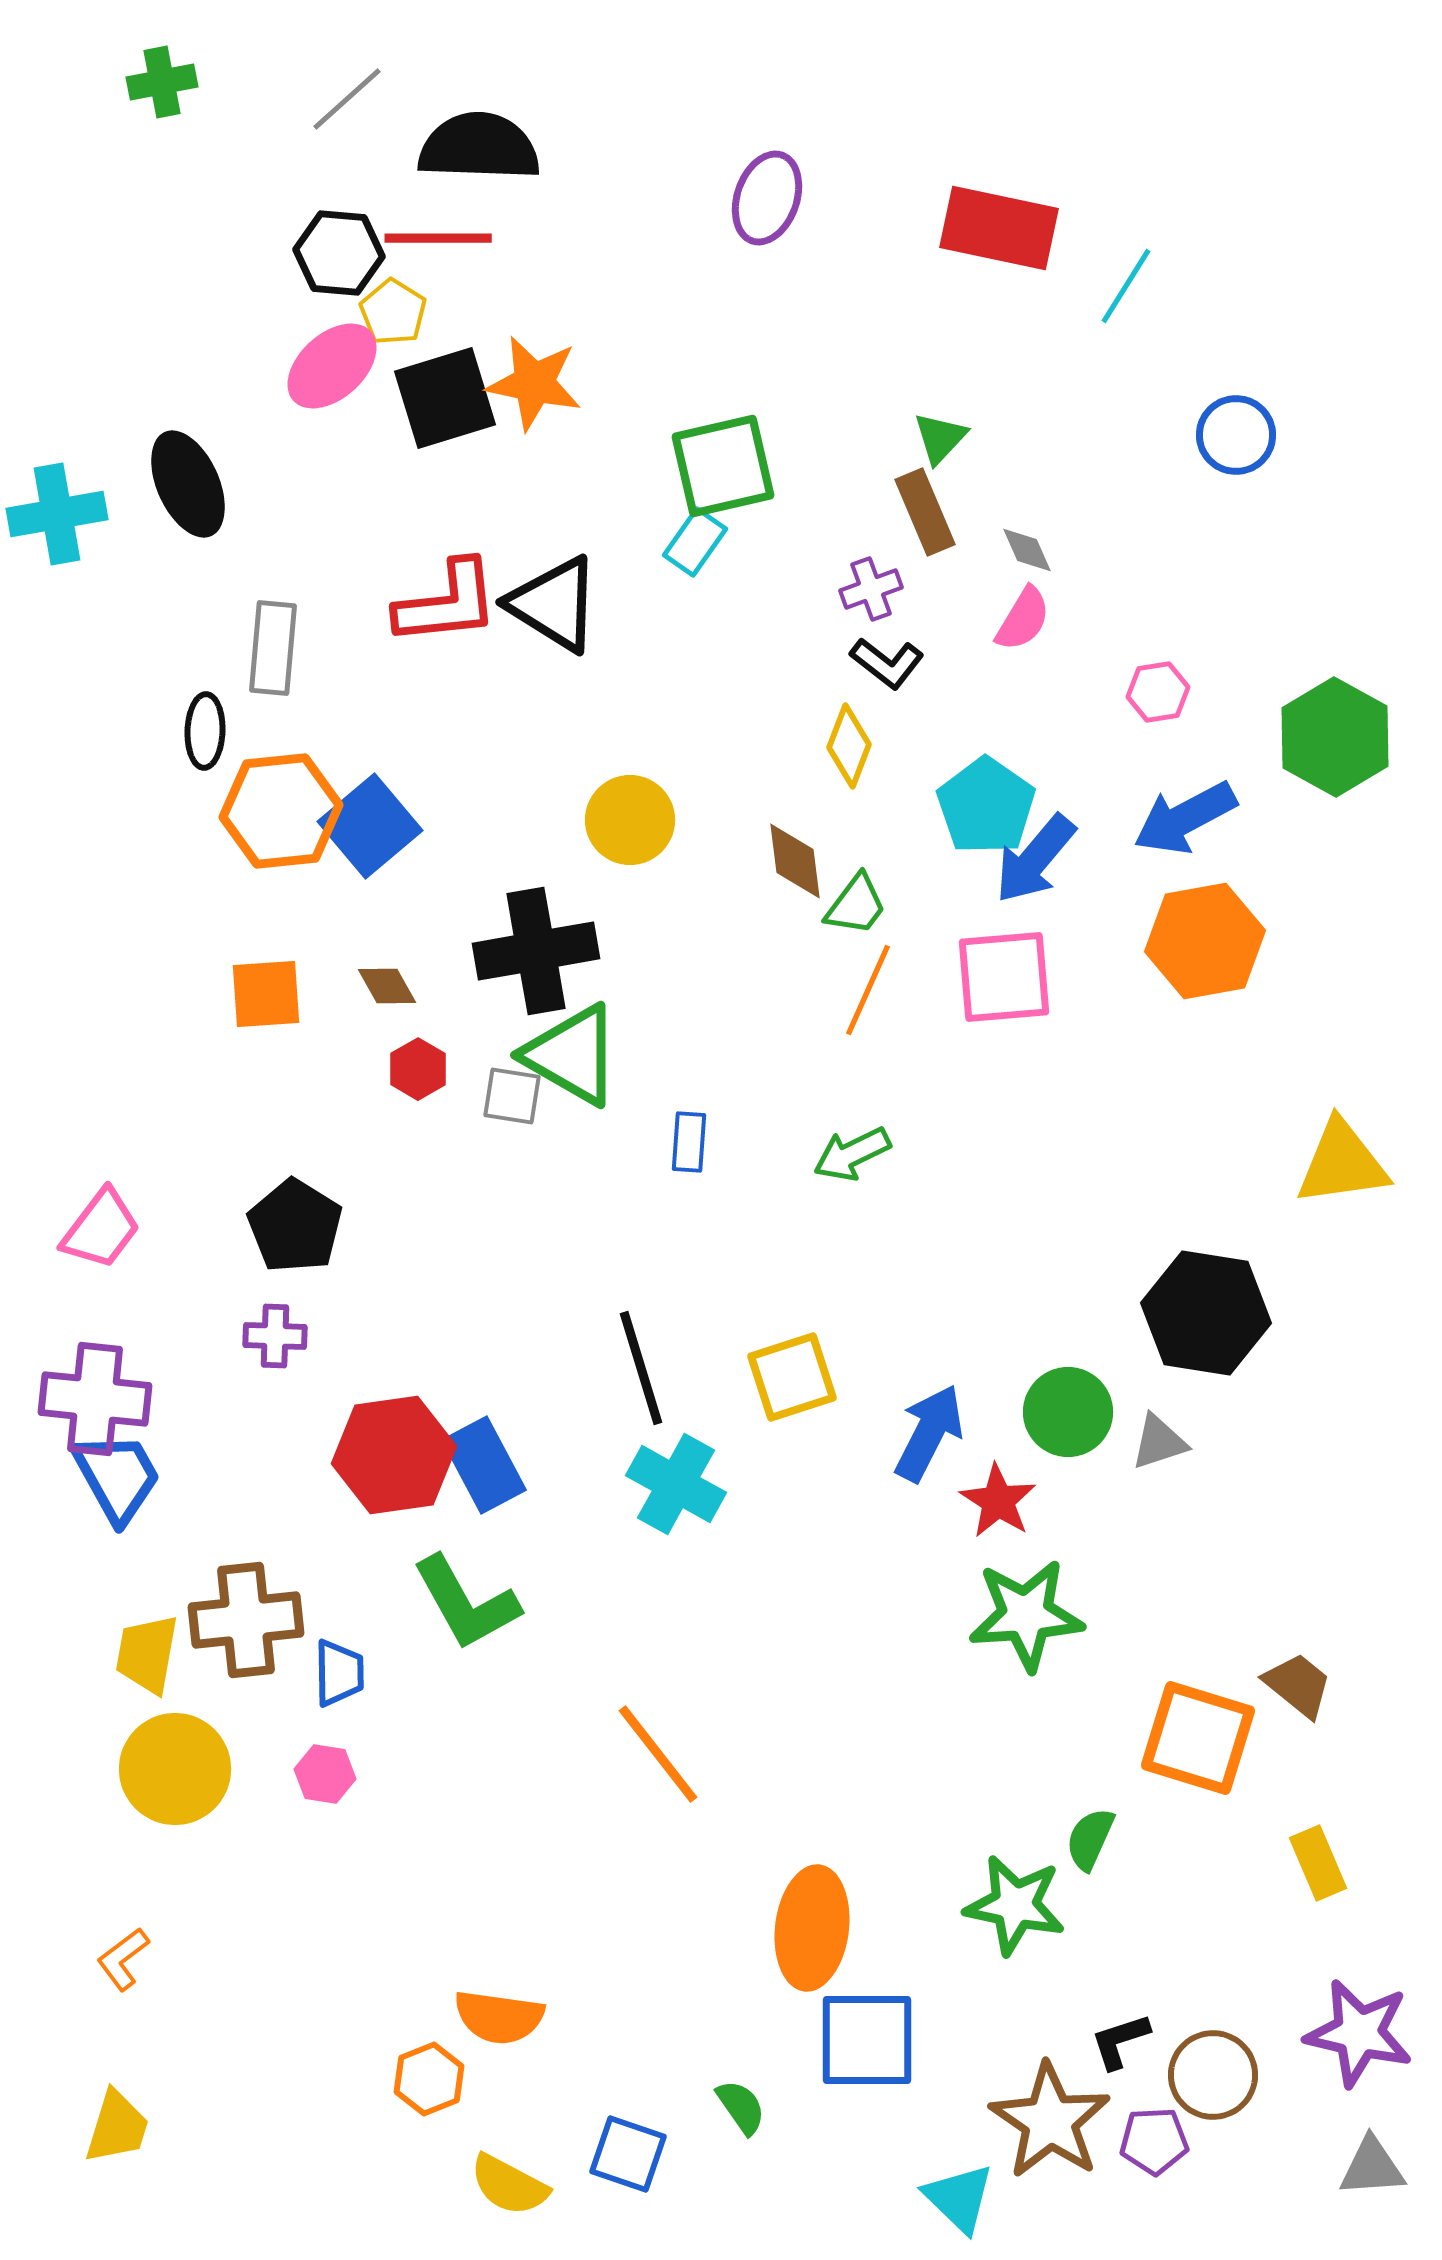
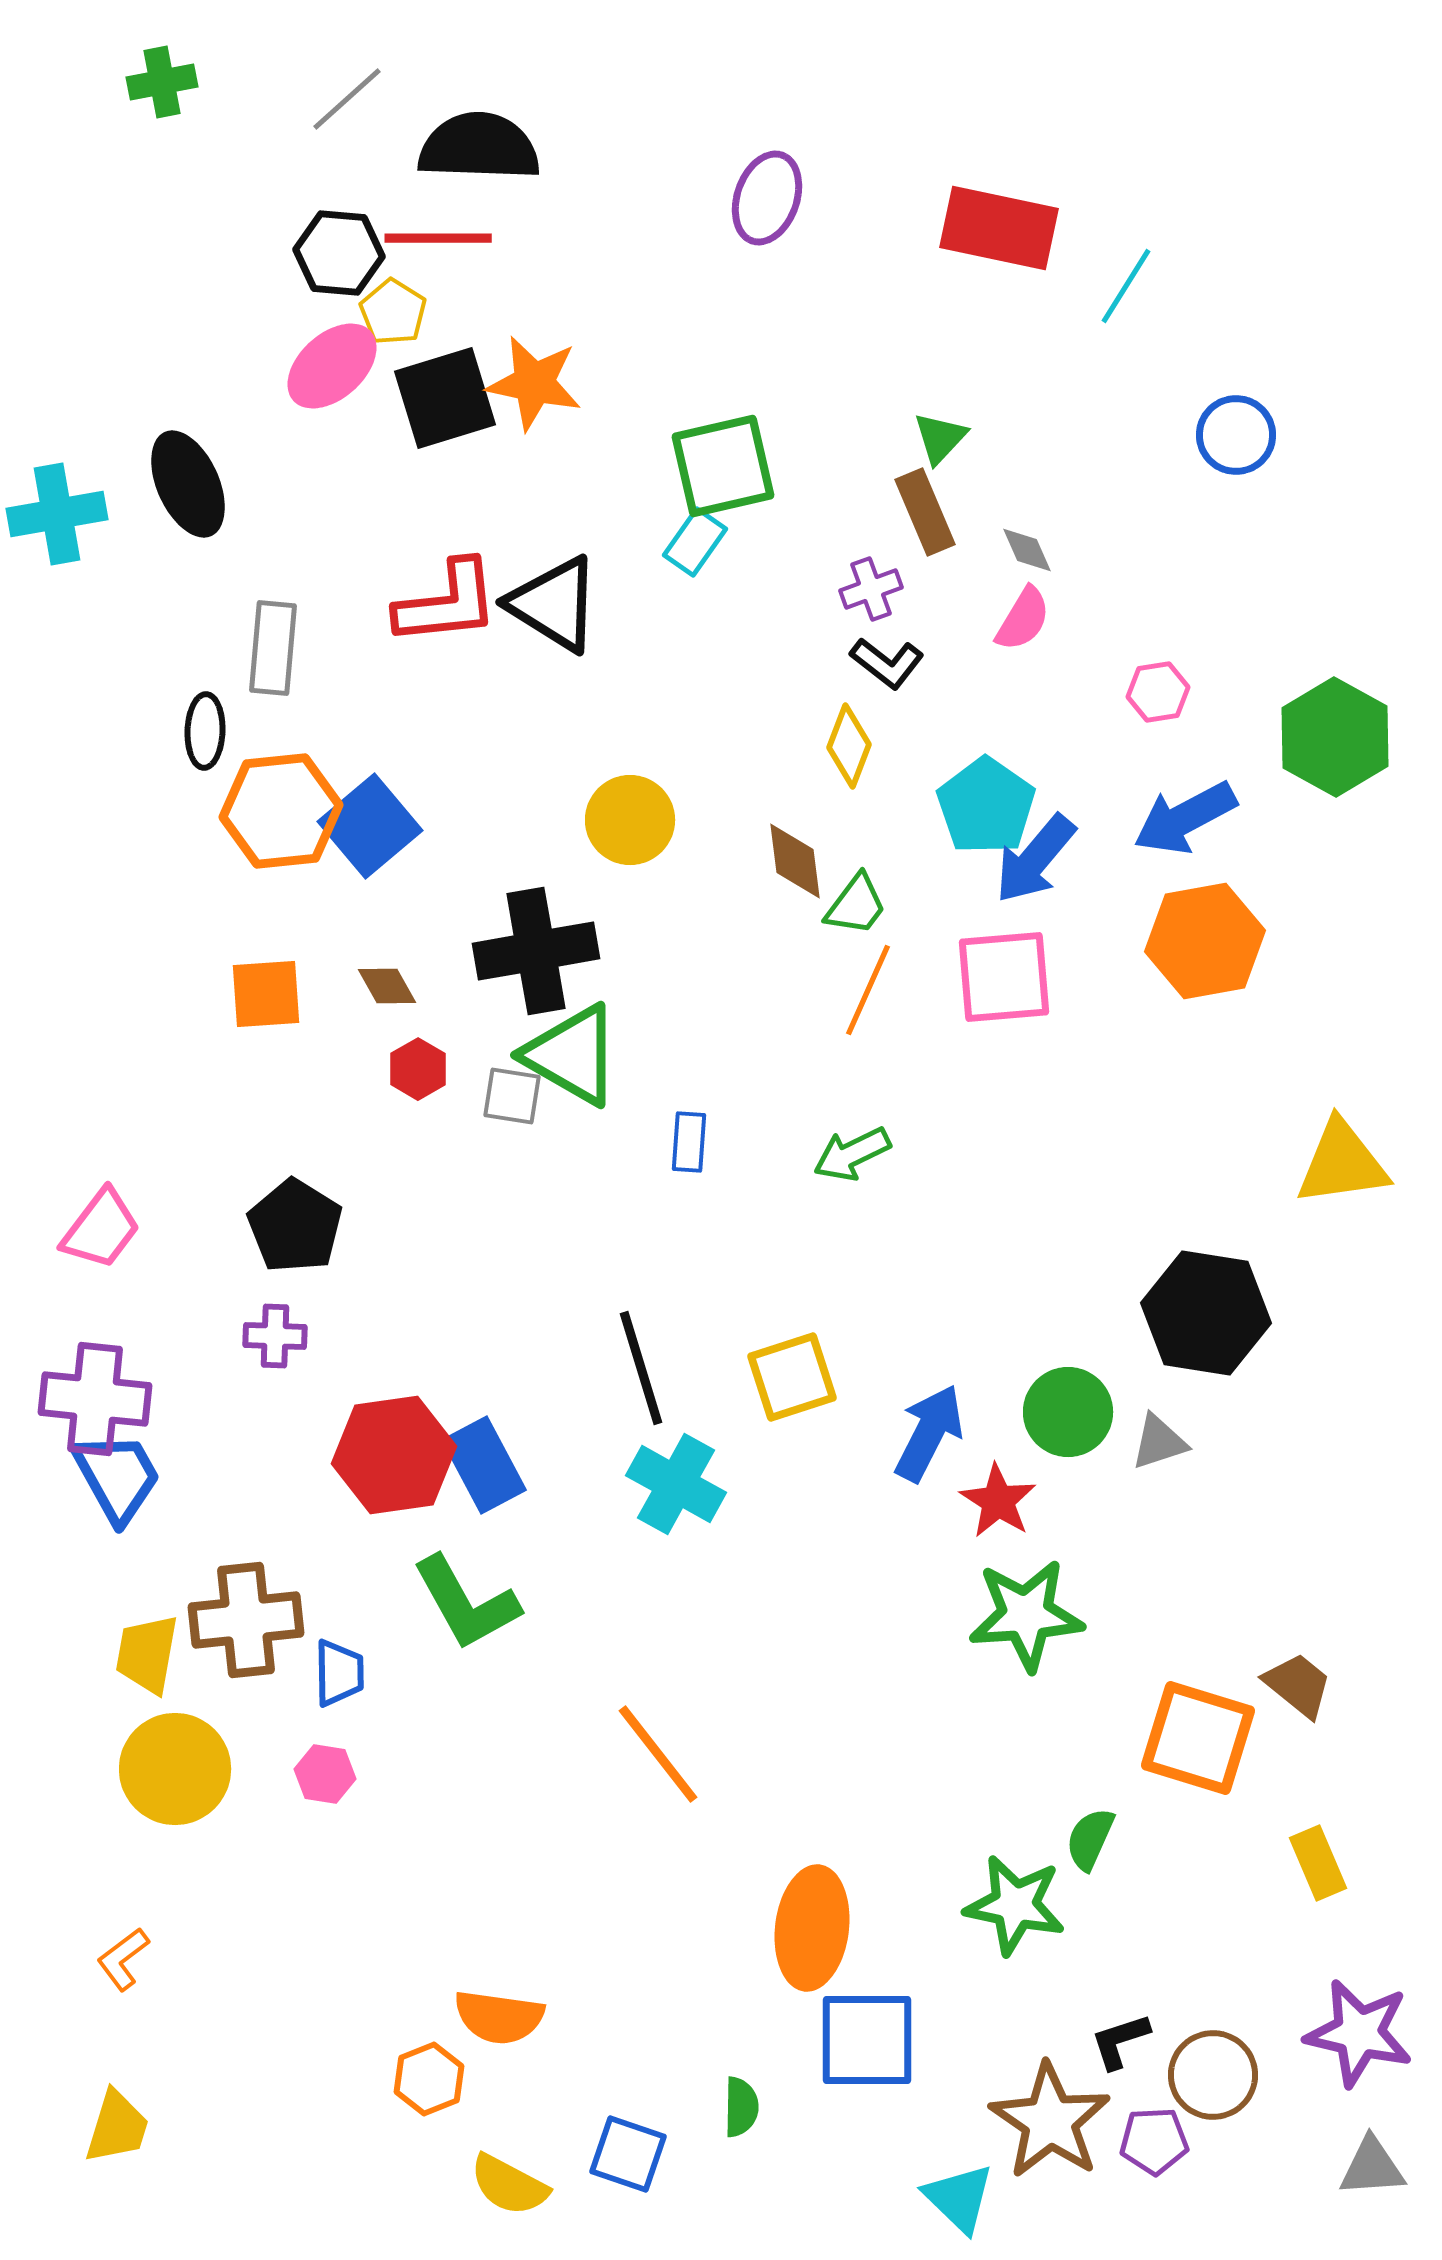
green semicircle at (741, 2107): rotated 36 degrees clockwise
